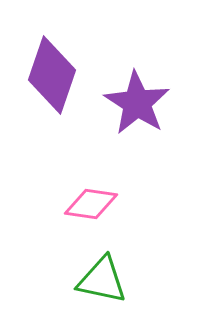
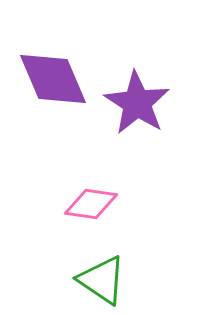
purple diamond: moved 1 px right, 4 px down; rotated 42 degrees counterclockwise
green triangle: rotated 22 degrees clockwise
